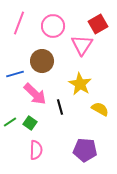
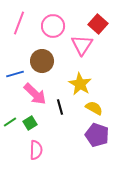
red square: rotated 18 degrees counterclockwise
yellow semicircle: moved 6 px left, 1 px up
green square: rotated 24 degrees clockwise
purple pentagon: moved 12 px right, 15 px up; rotated 15 degrees clockwise
